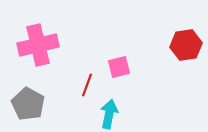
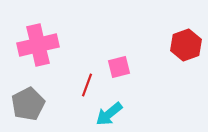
red hexagon: rotated 12 degrees counterclockwise
gray pentagon: rotated 16 degrees clockwise
cyan arrow: rotated 140 degrees counterclockwise
